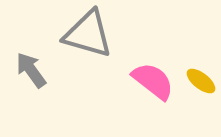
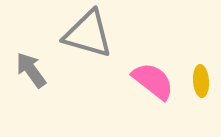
yellow ellipse: rotated 48 degrees clockwise
